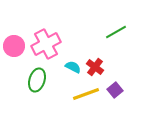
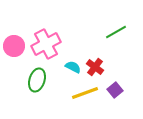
yellow line: moved 1 px left, 1 px up
